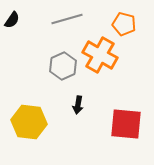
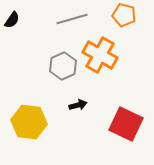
gray line: moved 5 px right
orange pentagon: moved 9 px up
black arrow: rotated 114 degrees counterclockwise
red square: rotated 20 degrees clockwise
